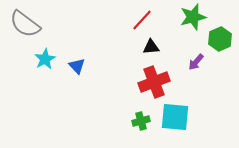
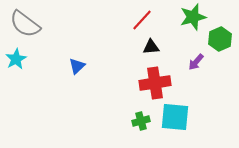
cyan star: moved 29 px left
blue triangle: rotated 30 degrees clockwise
red cross: moved 1 px right, 1 px down; rotated 12 degrees clockwise
